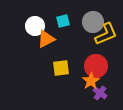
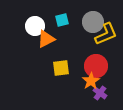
cyan square: moved 1 px left, 1 px up
